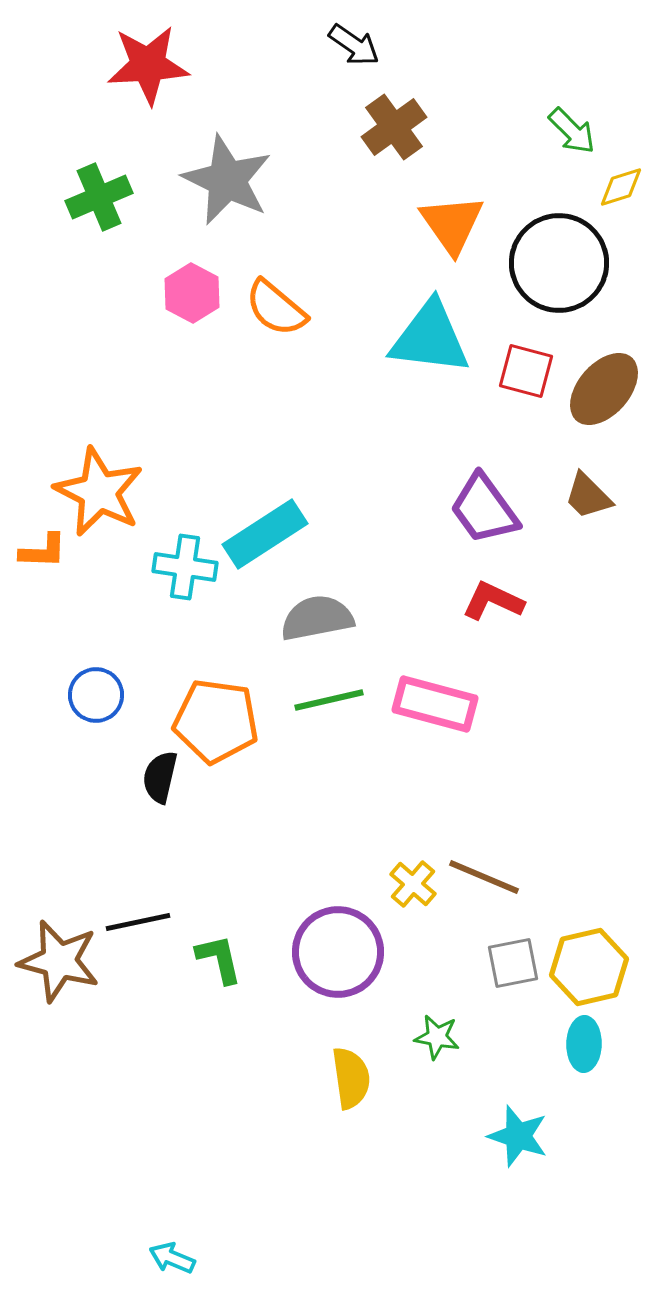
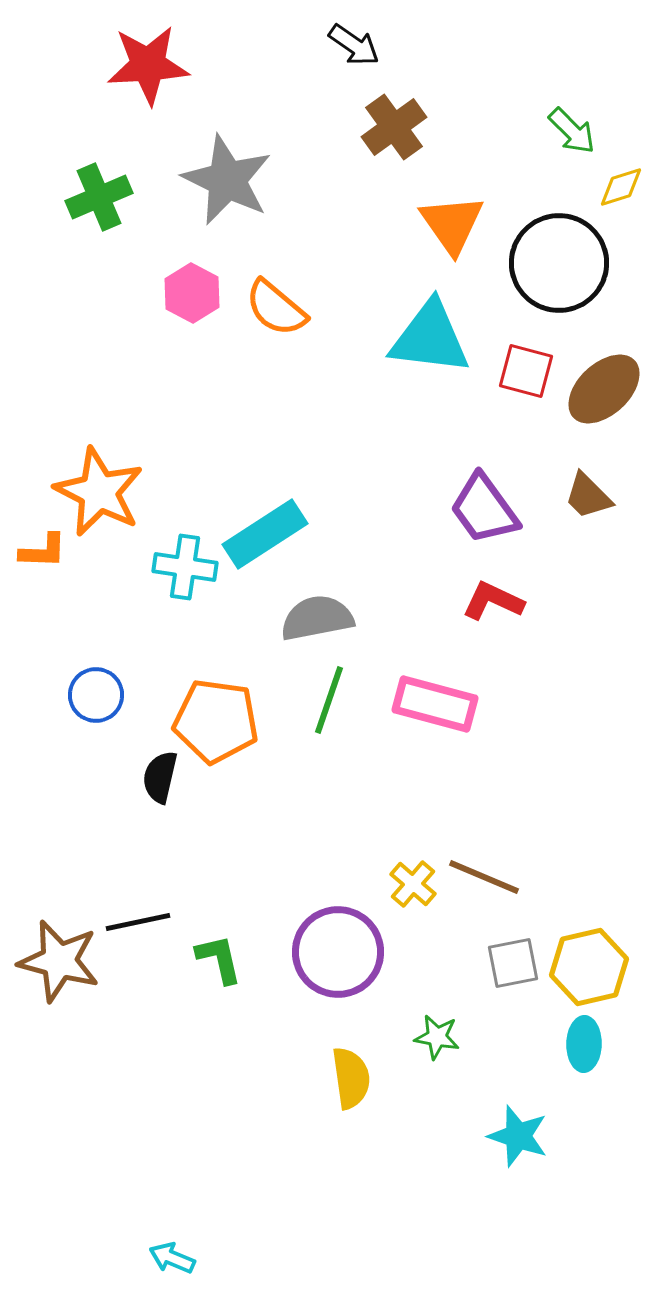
brown ellipse: rotated 6 degrees clockwise
green line: rotated 58 degrees counterclockwise
